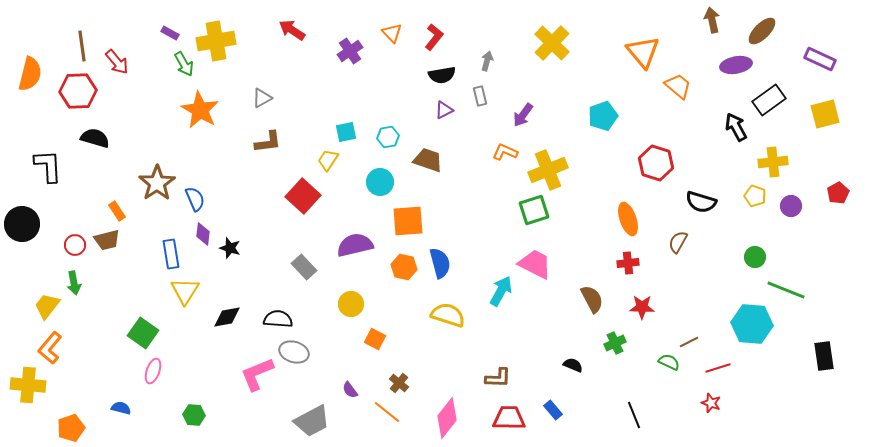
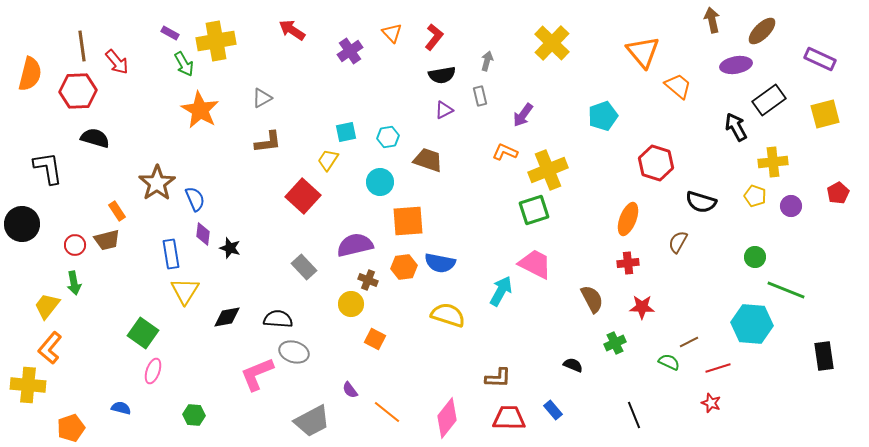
black L-shape at (48, 166): moved 2 px down; rotated 6 degrees counterclockwise
orange ellipse at (628, 219): rotated 40 degrees clockwise
blue semicircle at (440, 263): rotated 116 degrees clockwise
orange hexagon at (404, 267): rotated 20 degrees counterclockwise
brown cross at (399, 383): moved 31 px left, 103 px up; rotated 18 degrees counterclockwise
